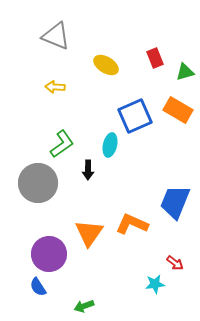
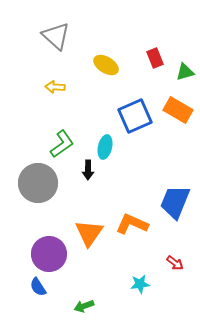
gray triangle: rotated 20 degrees clockwise
cyan ellipse: moved 5 px left, 2 px down
cyan star: moved 15 px left
